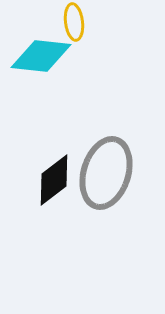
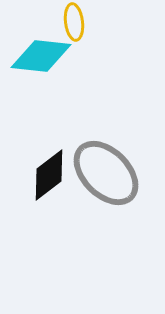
gray ellipse: rotated 62 degrees counterclockwise
black diamond: moved 5 px left, 5 px up
